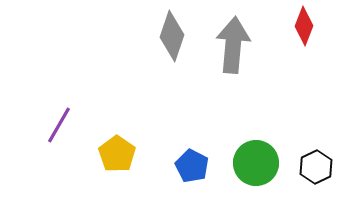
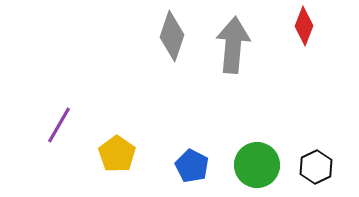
green circle: moved 1 px right, 2 px down
